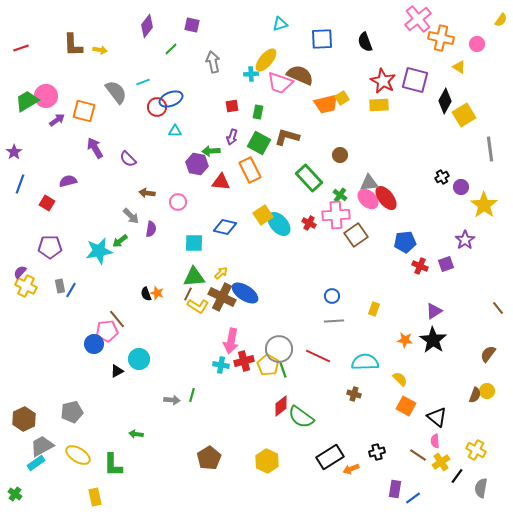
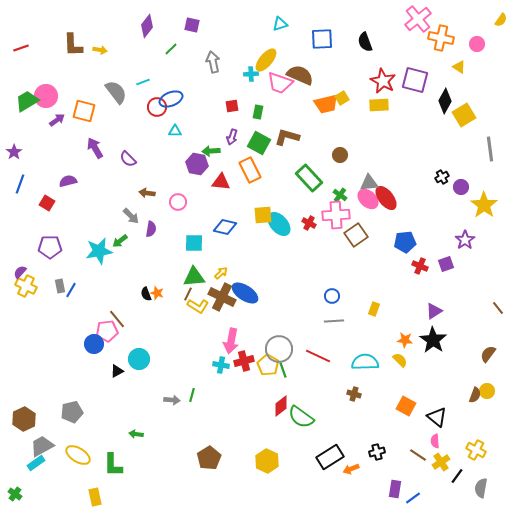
yellow square at (263, 215): rotated 30 degrees clockwise
yellow semicircle at (400, 379): moved 19 px up
